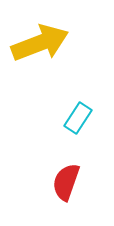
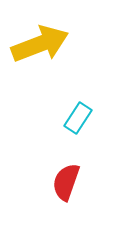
yellow arrow: moved 1 px down
